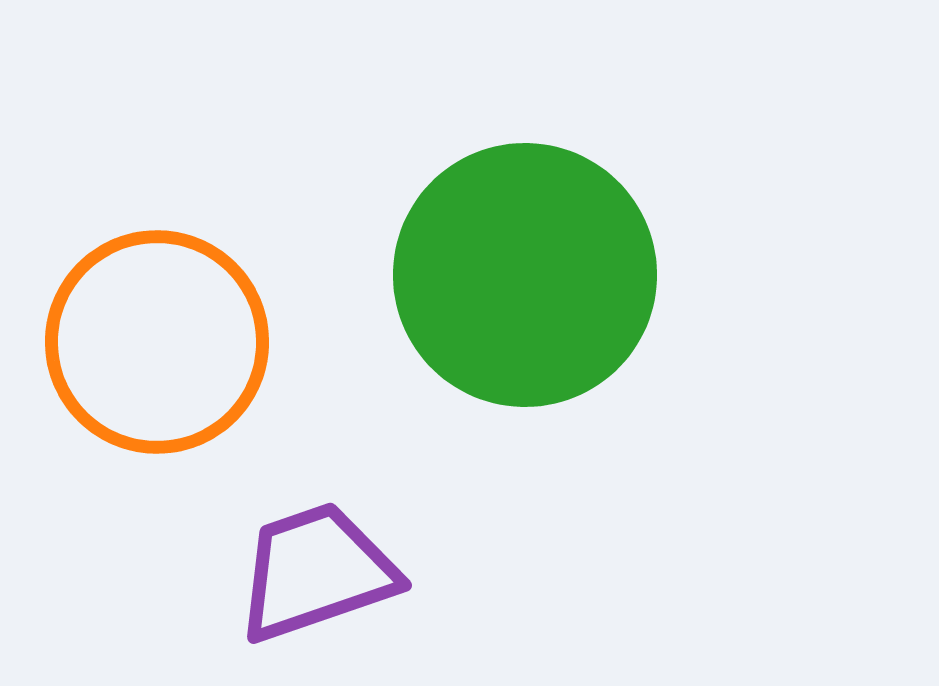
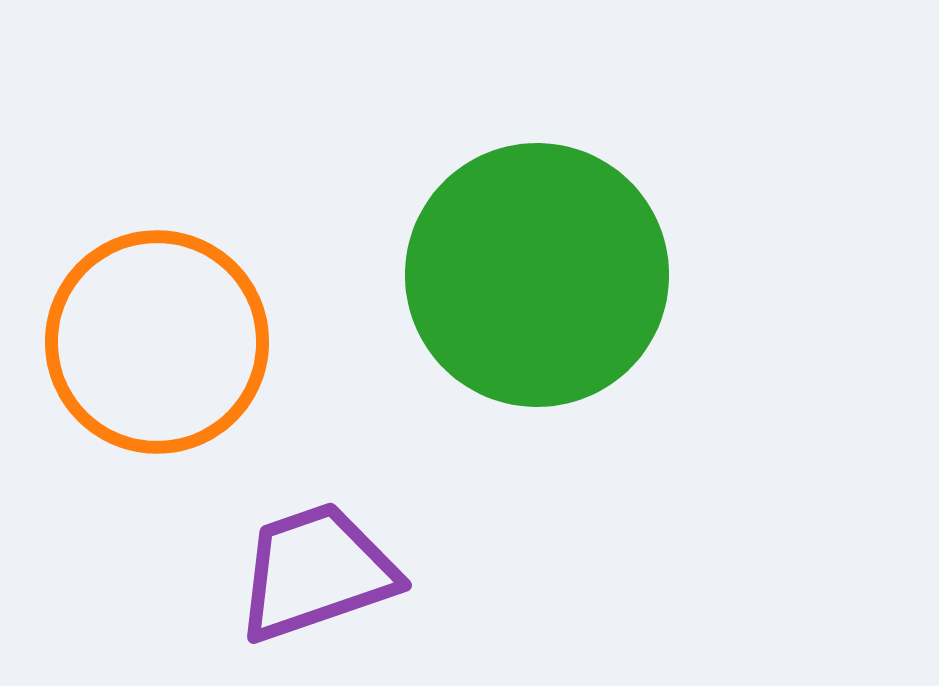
green circle: moved 12 px right
